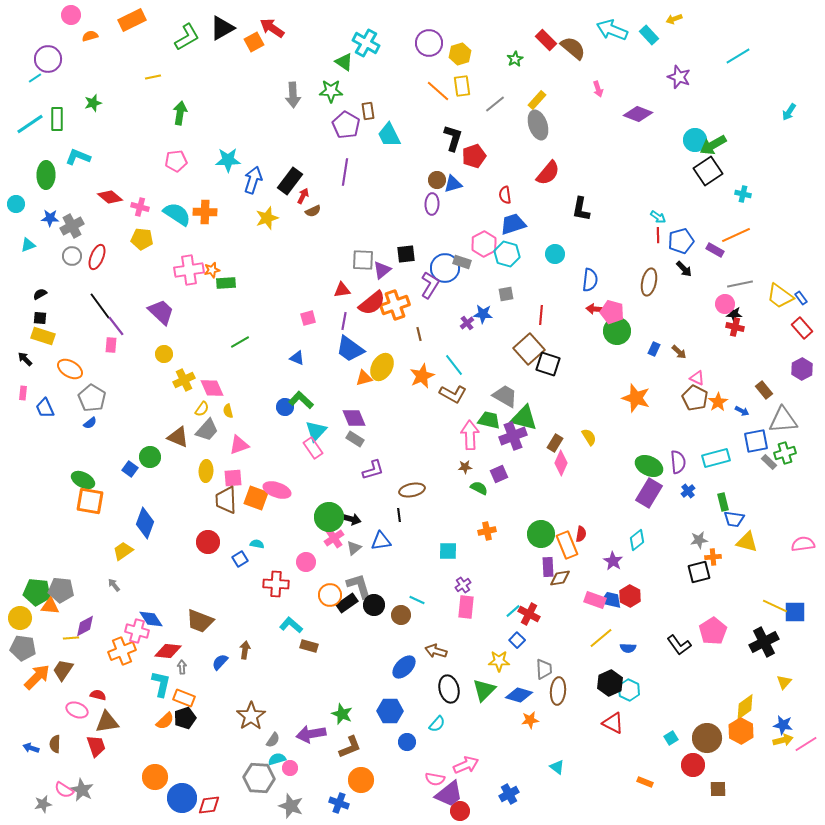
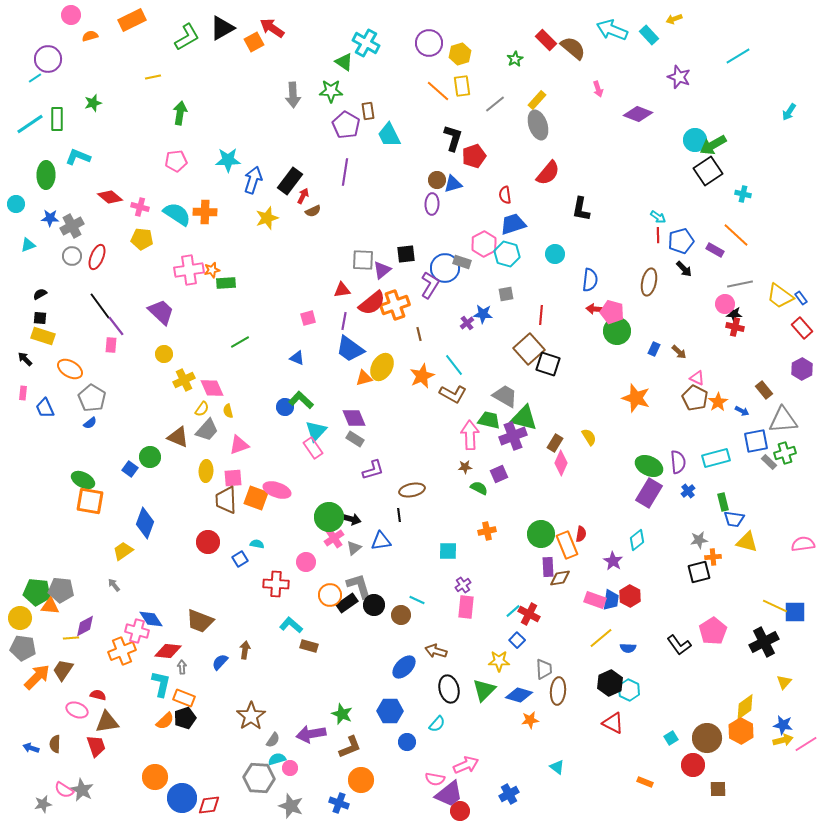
orange line at (736, 235): rotated 68 degrees clockwise
blue trapezoid at (611, 600): rotated 85 degrees clockwise
